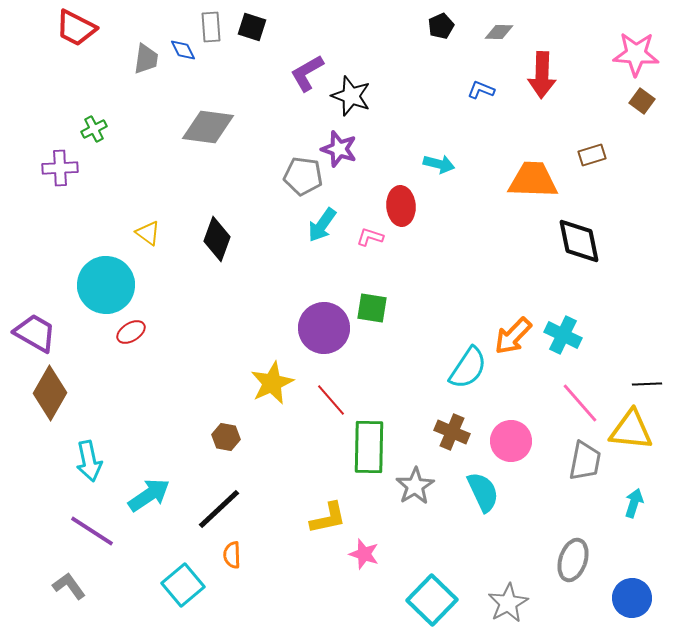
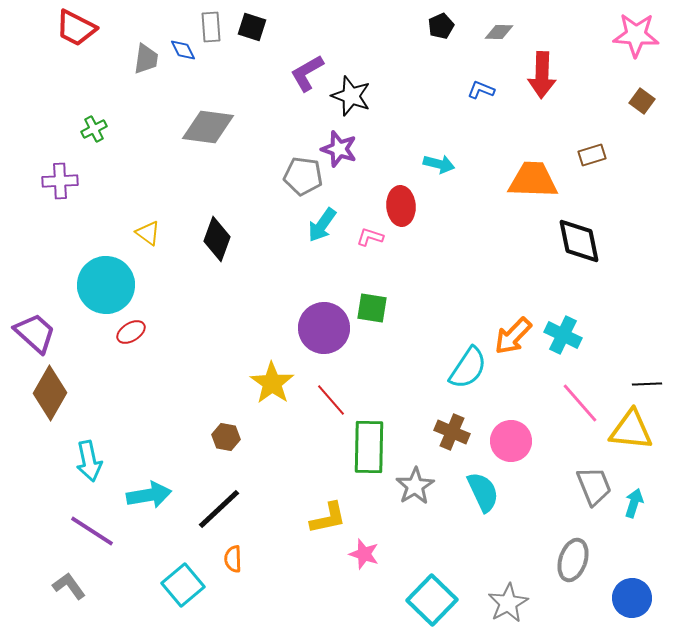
pink star at (636, 54): moved 19 px up
purple cross at (60, 168): moved 13 px down
purple trapezoid at (35, 333): rotated 12 degrees clockwise
yellow star at (272, 383): rotated 12 degrees counterclockwise
gray trapezoid at (585, 461): moved 9 px right, 25 px down; rotated 33 degrees counterclockwise
cyan arrow at (149, 495): rotated 24 degrees clockwise
orange semicircle at (232, 555): moved 1 px right, 4 px down
